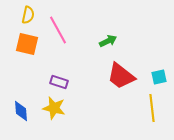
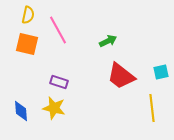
cyan square: moved 2 px right, 5 px up
